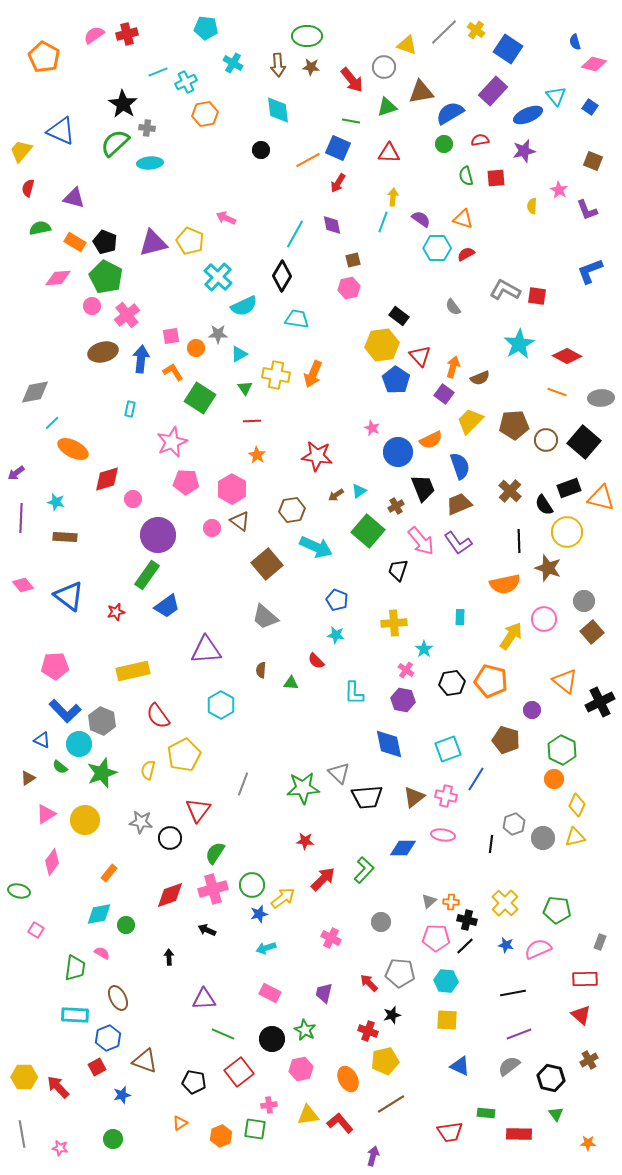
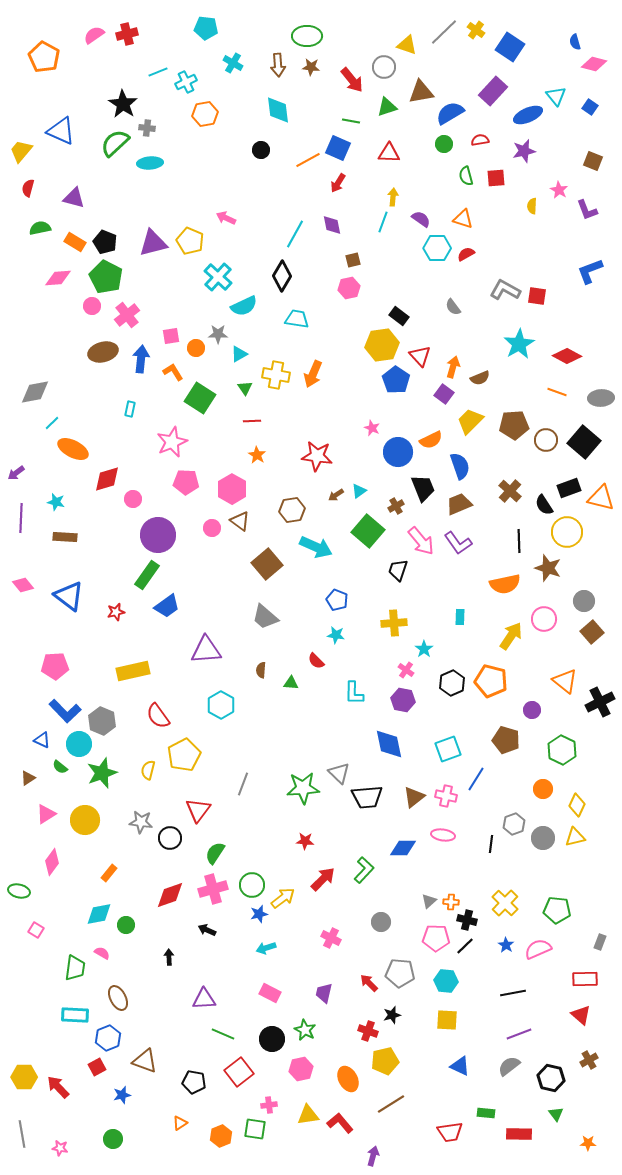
blue square at (508, 49): moved 2 px right, 2 px up
black hexagon at (452, 683): rotated 15 degrees counterclockwise
orange circle at (554, 779): moved 11 px left, 10 px down
blue star at (506, 945): rotated 21 degrees clockwise
